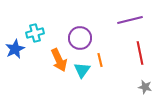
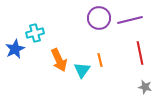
purple circle: moved 19 px right, 20 px up
